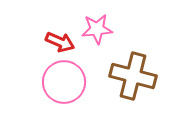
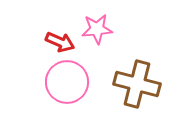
brown cross: moved 4 px right, 8 px down
pink circle: moved 3 px right
